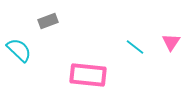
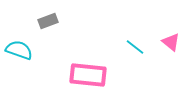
pink triangle: rotated 24 degrees counterclockwise
cyan semicircle: rotated 24 degrees counterclockwise
